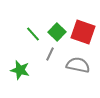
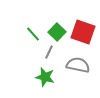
gray line: moved 1 px left, 2 px up
green star: moved 25 px right, 7 px down
